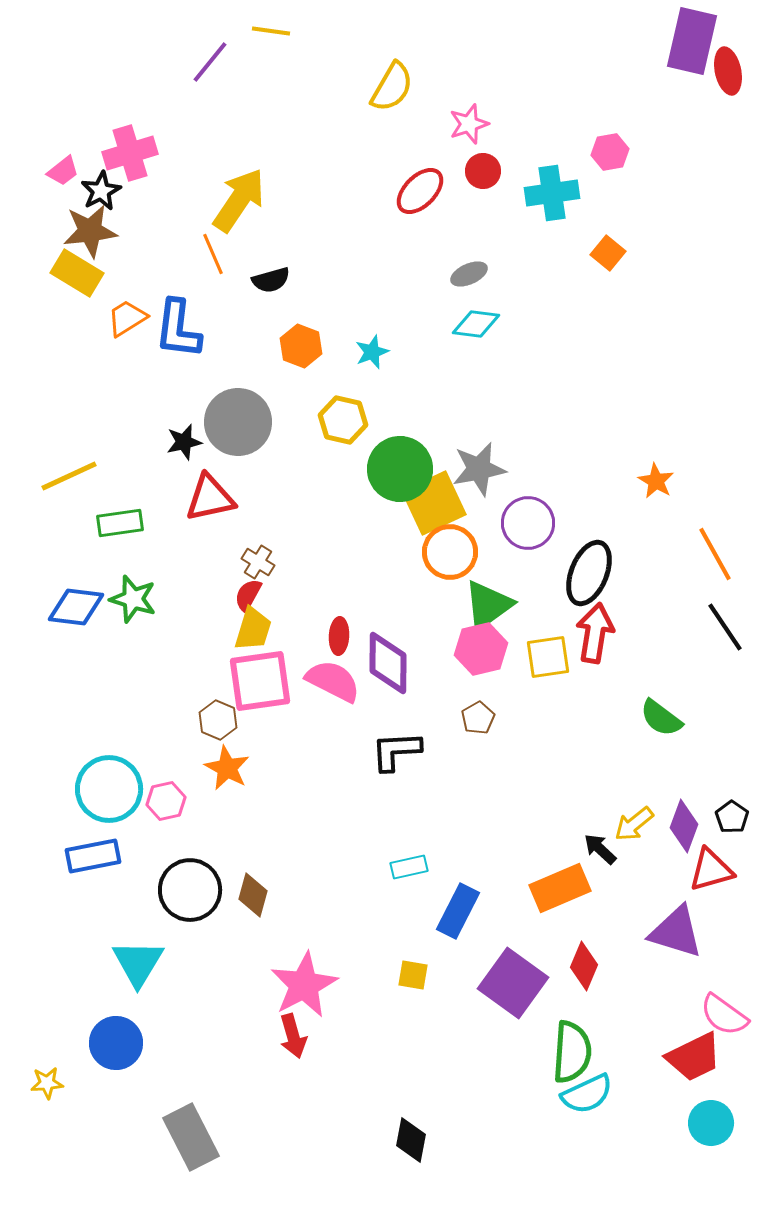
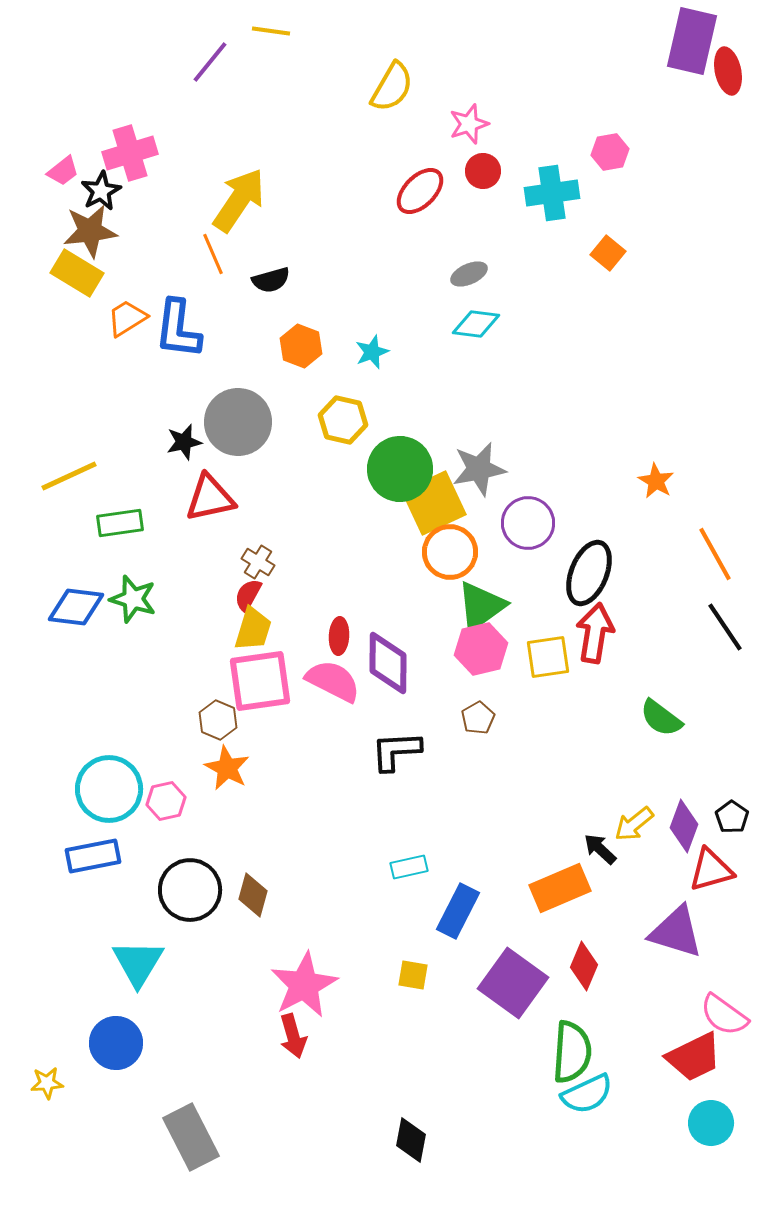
green triangle at (488, 605): moved 7 px left, 1 px down
